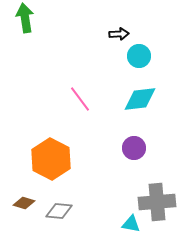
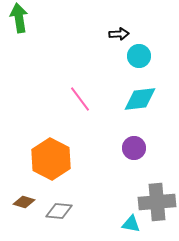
green arrow: moved 6 px left
brown diamond: moved 1 px up
